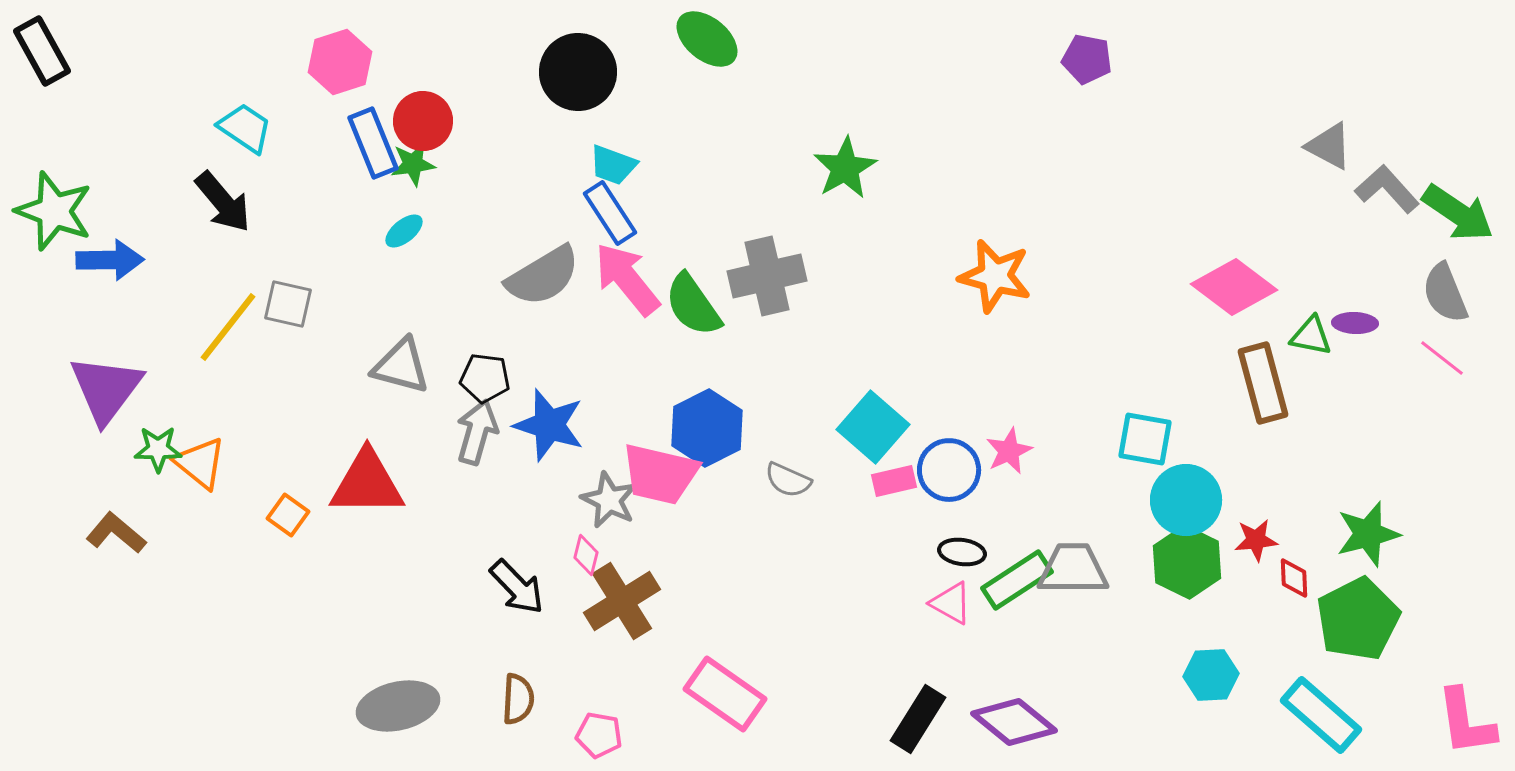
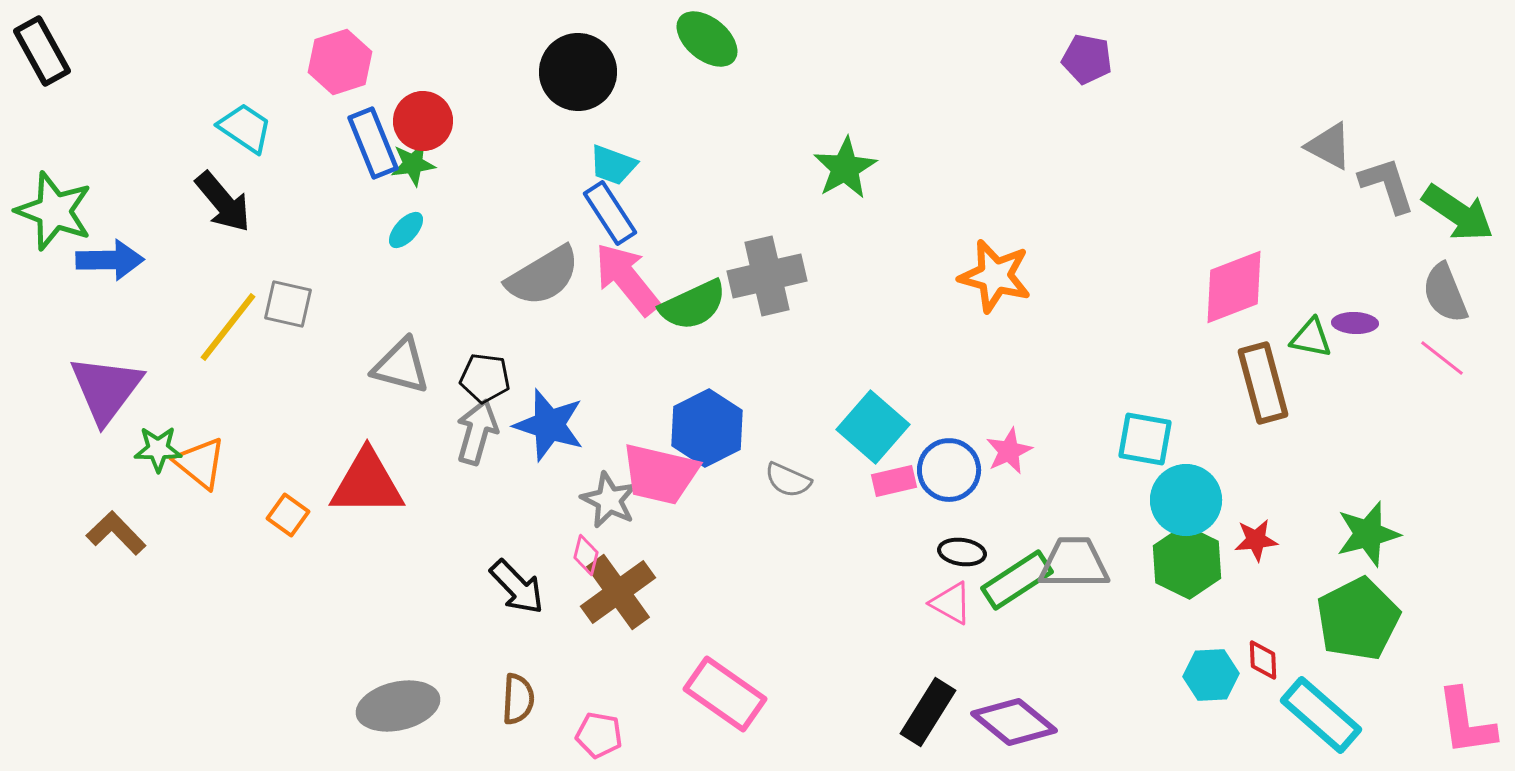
gray L-shape at (1387, 189): moved 4 px up; rotated 24 degrees clockwise
cyan ellipse at (404, 231): moved 2 px right, 1 px up; rotated 9 degrees counterclockwise
pink diamond at (1234, 287): rotated 58 degrees counterclockwise
green semicircle at (693, 305): rotated 80 degrees counterclockwise
green triangle at (1311, 336): moved 2 px down
brown L-shape at (116, 533): rotated 6 degrees clockwise
gray trapezoid at (1073, 569): moved 1 px right, 6 px up
red diamond at (1294, 578): moved 31 px left, 82 px down
brown cross at (622, 601): moved 4 px left, 9 px up; rotated 4 degrees counterclockwise
black rectangle at (918, 719): moved 10 px right, 7 px up
